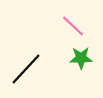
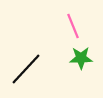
pink line: rotated 25 degrees clockwise
